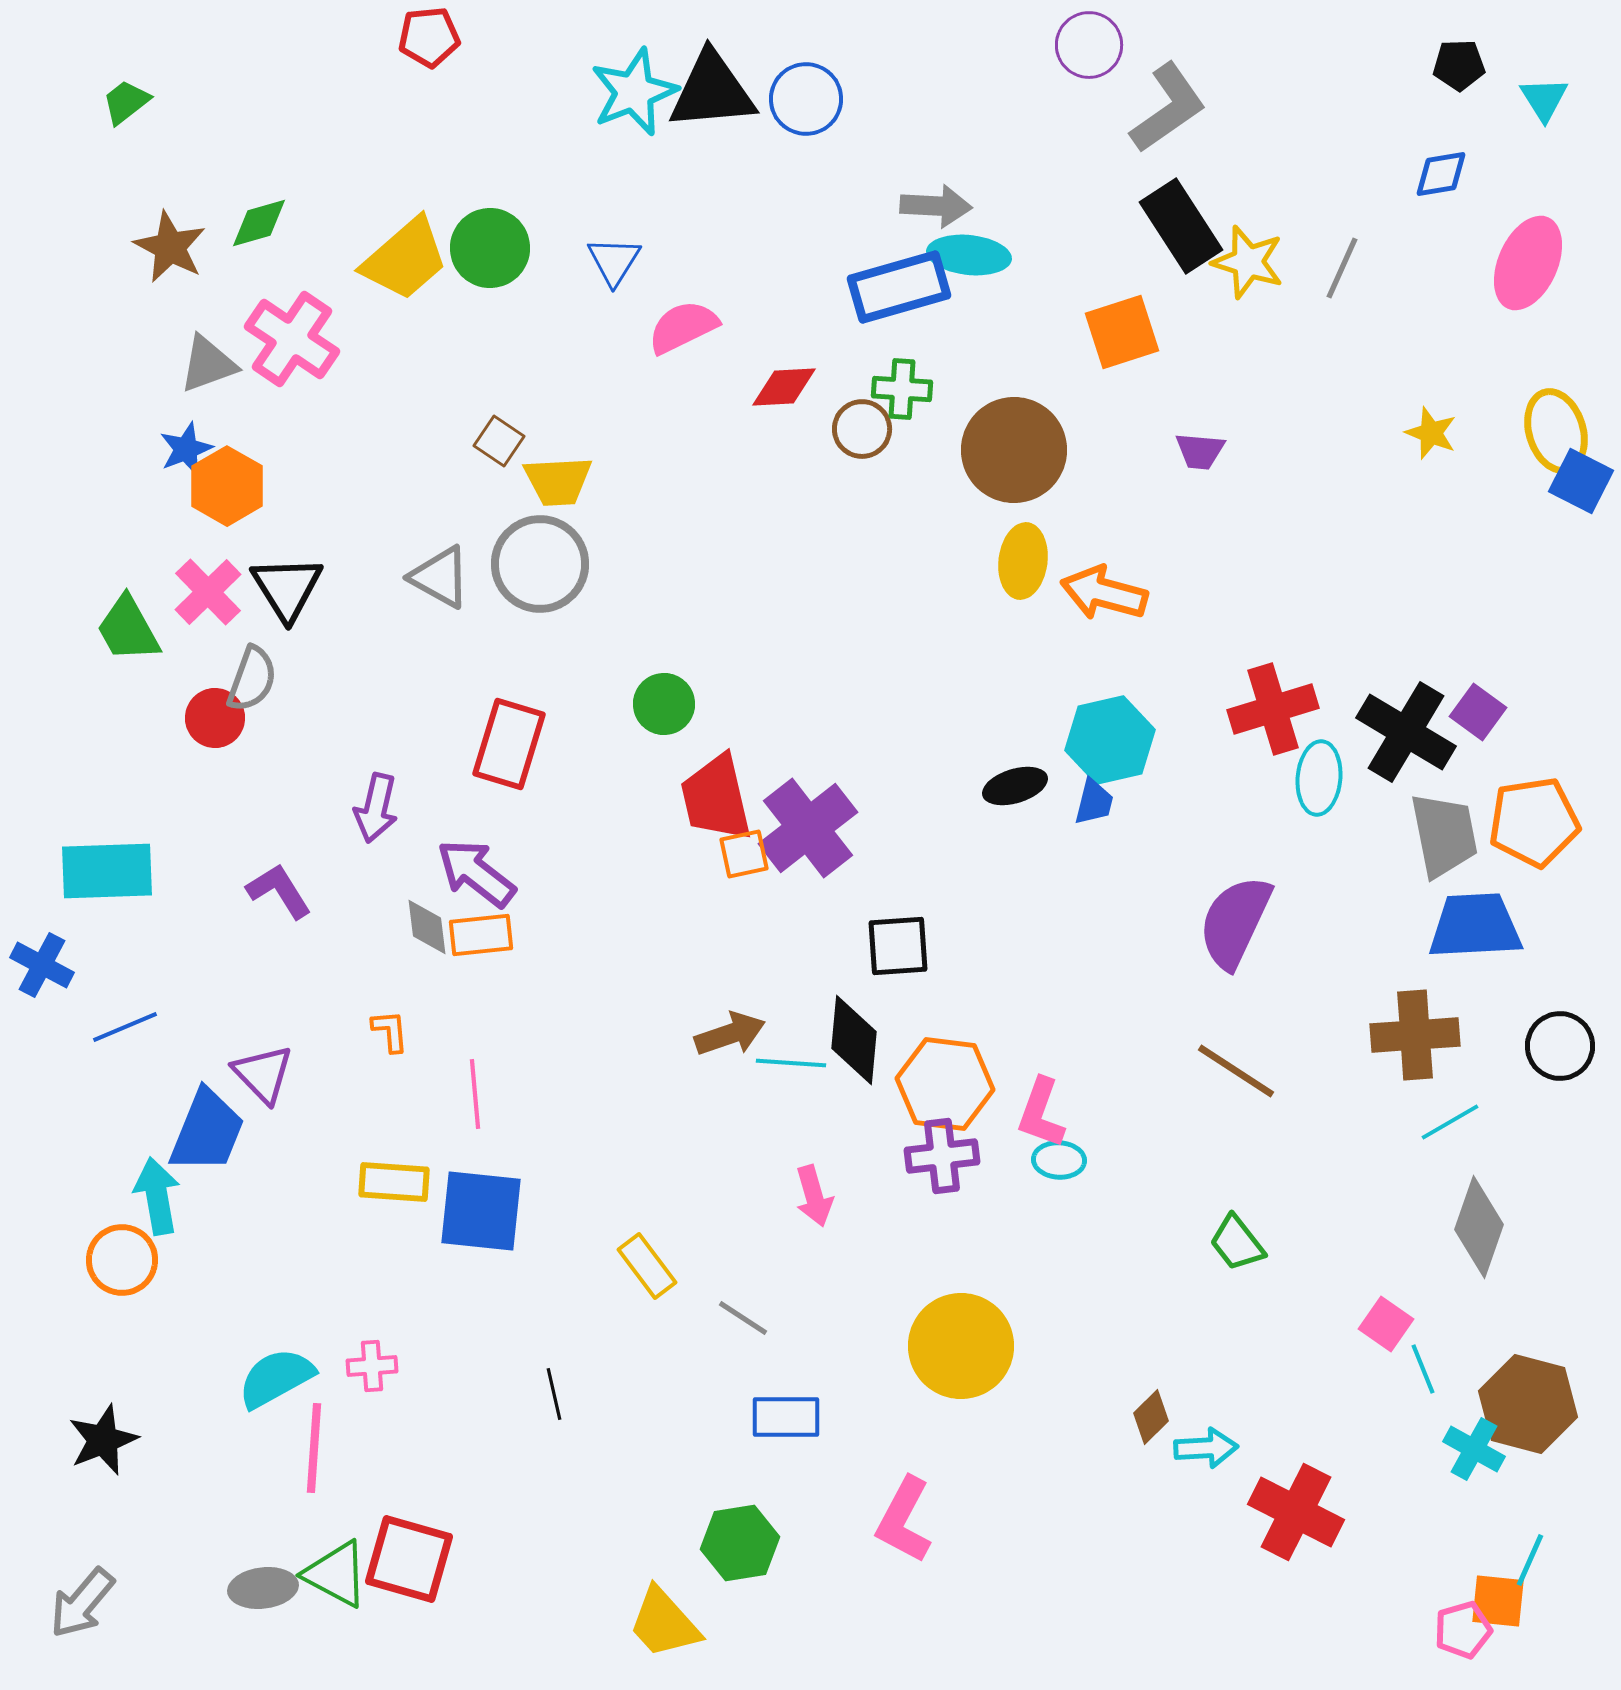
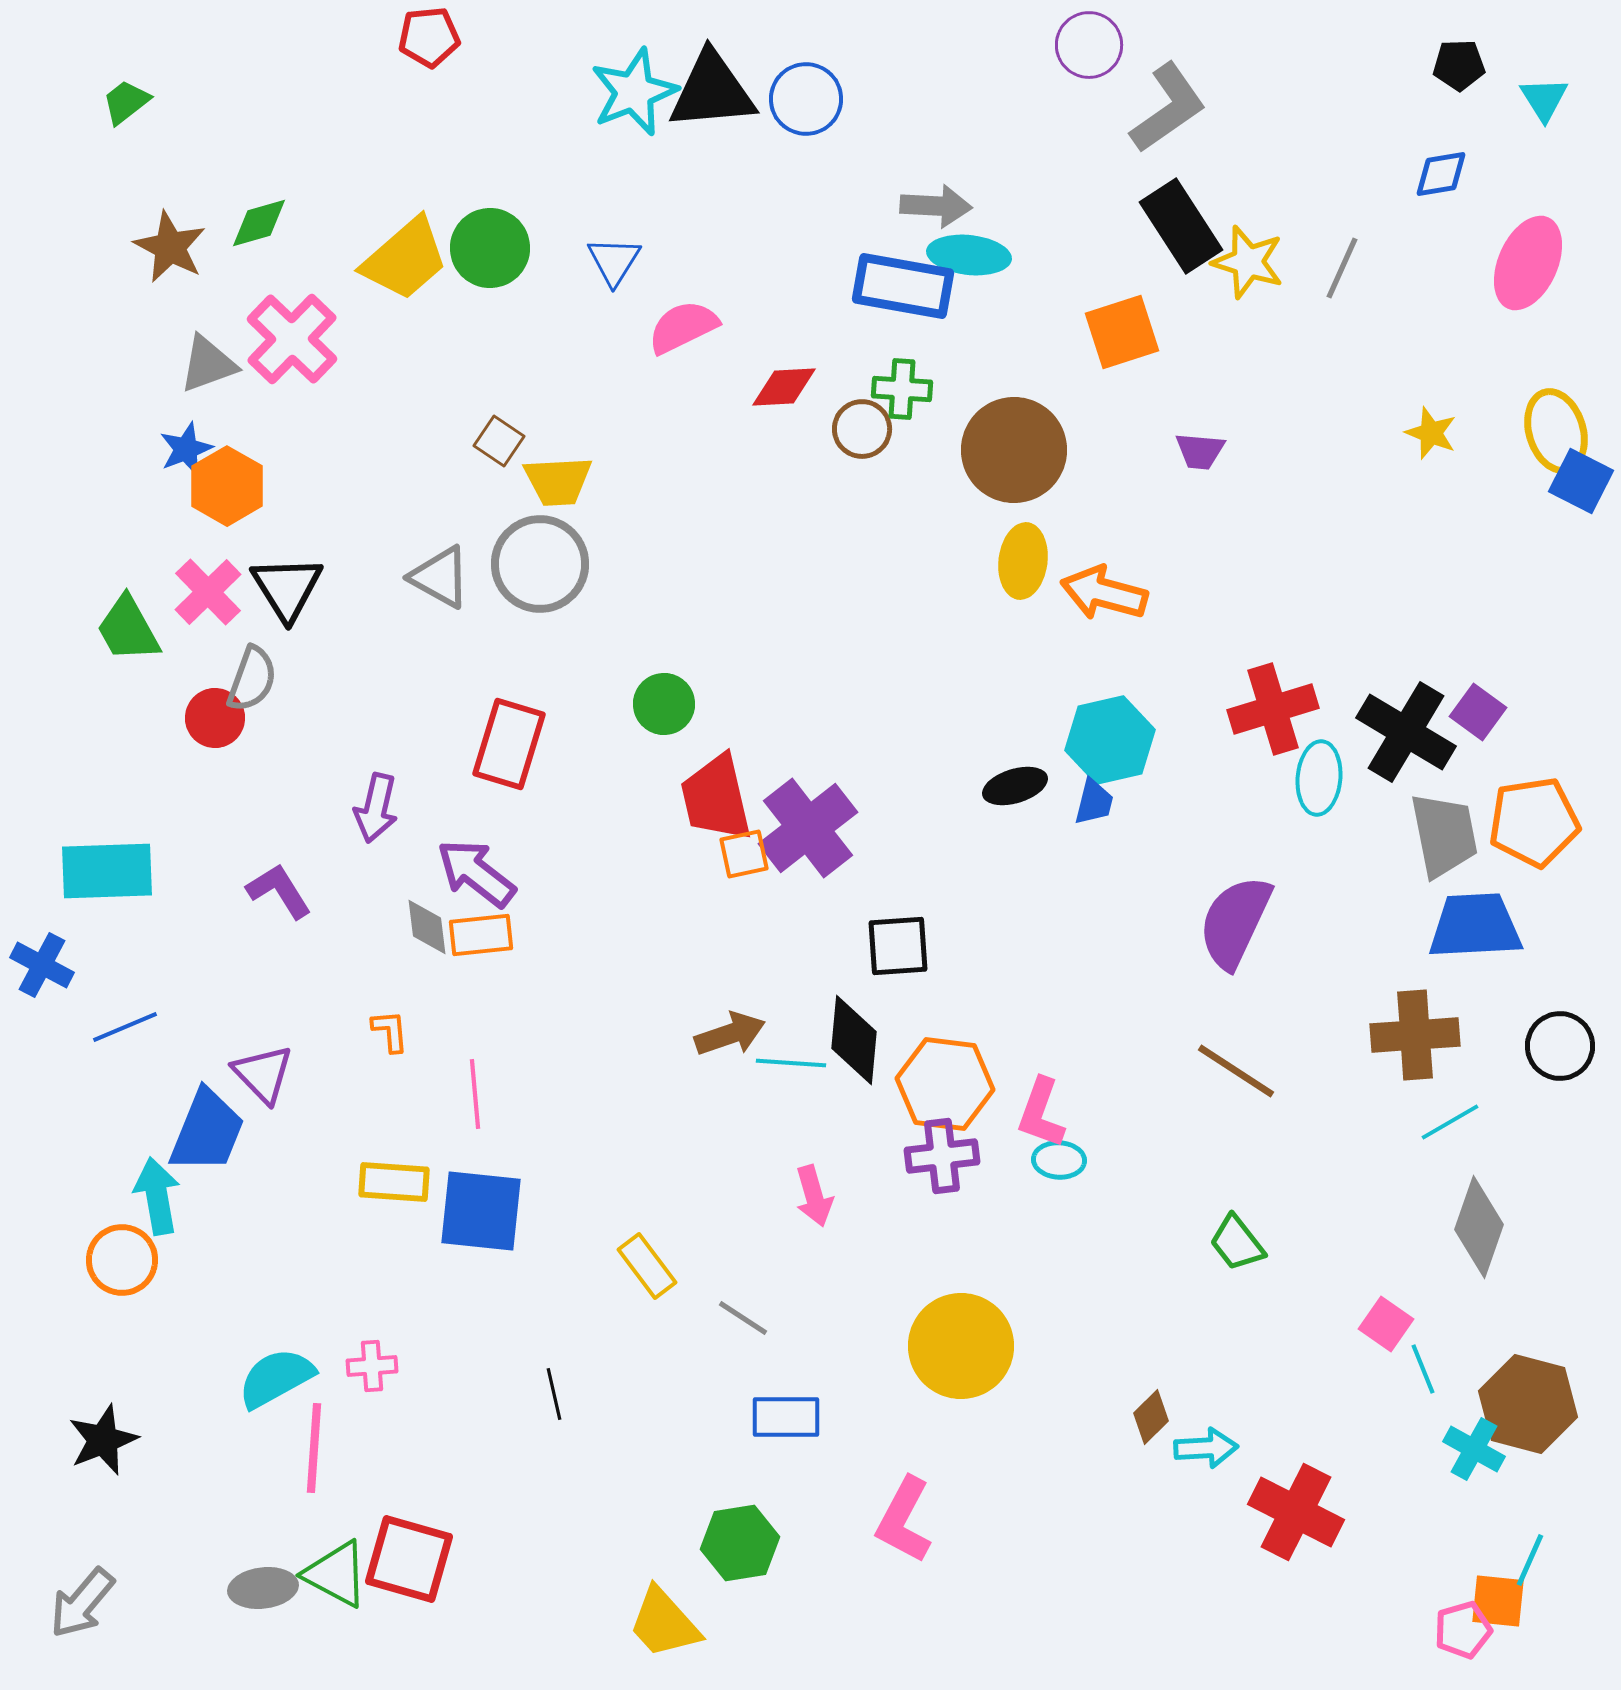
blue rectangle at (899, 287): moved 4 px right, 1 px up; rotated 26 degrees clockwise
pink cross at (292, 339): rotated 10 degrees clockwise
